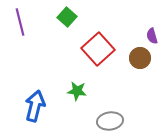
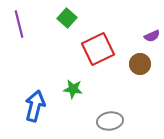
green square: moved 1 px down
purple line: moved 1 px left, 2 px down
purple semicircle: rotated 98 degrees counterclockwise
red square: rotated 16 degrees clockwise
brown circle: moved 6 px down
green star: moved 4 px left, 2 px up
